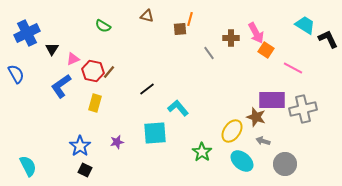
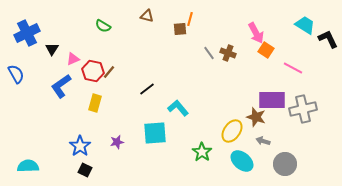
brown cross: moved 3 px left, 15 px down; rotated 21 degrees clockwise
cyan semicircle: rotated 65 degrees counterclockwise
